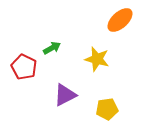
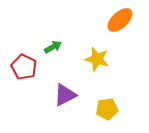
green arrow: moved 1 px right, 1 px up
